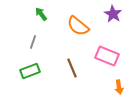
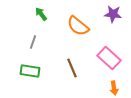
purple star: rotated 24 degrees counterclockwise
pink rectangle: moved 2 px right, 2 px down; rotated 20 degrees clockwise
green rectangle: rotated 30 degrees clockwise
orange arrow: moved 5 px left, 1 px down
